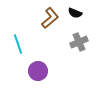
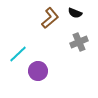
cyan line: moved 10 px down; rotated 66 degrees clockwise
